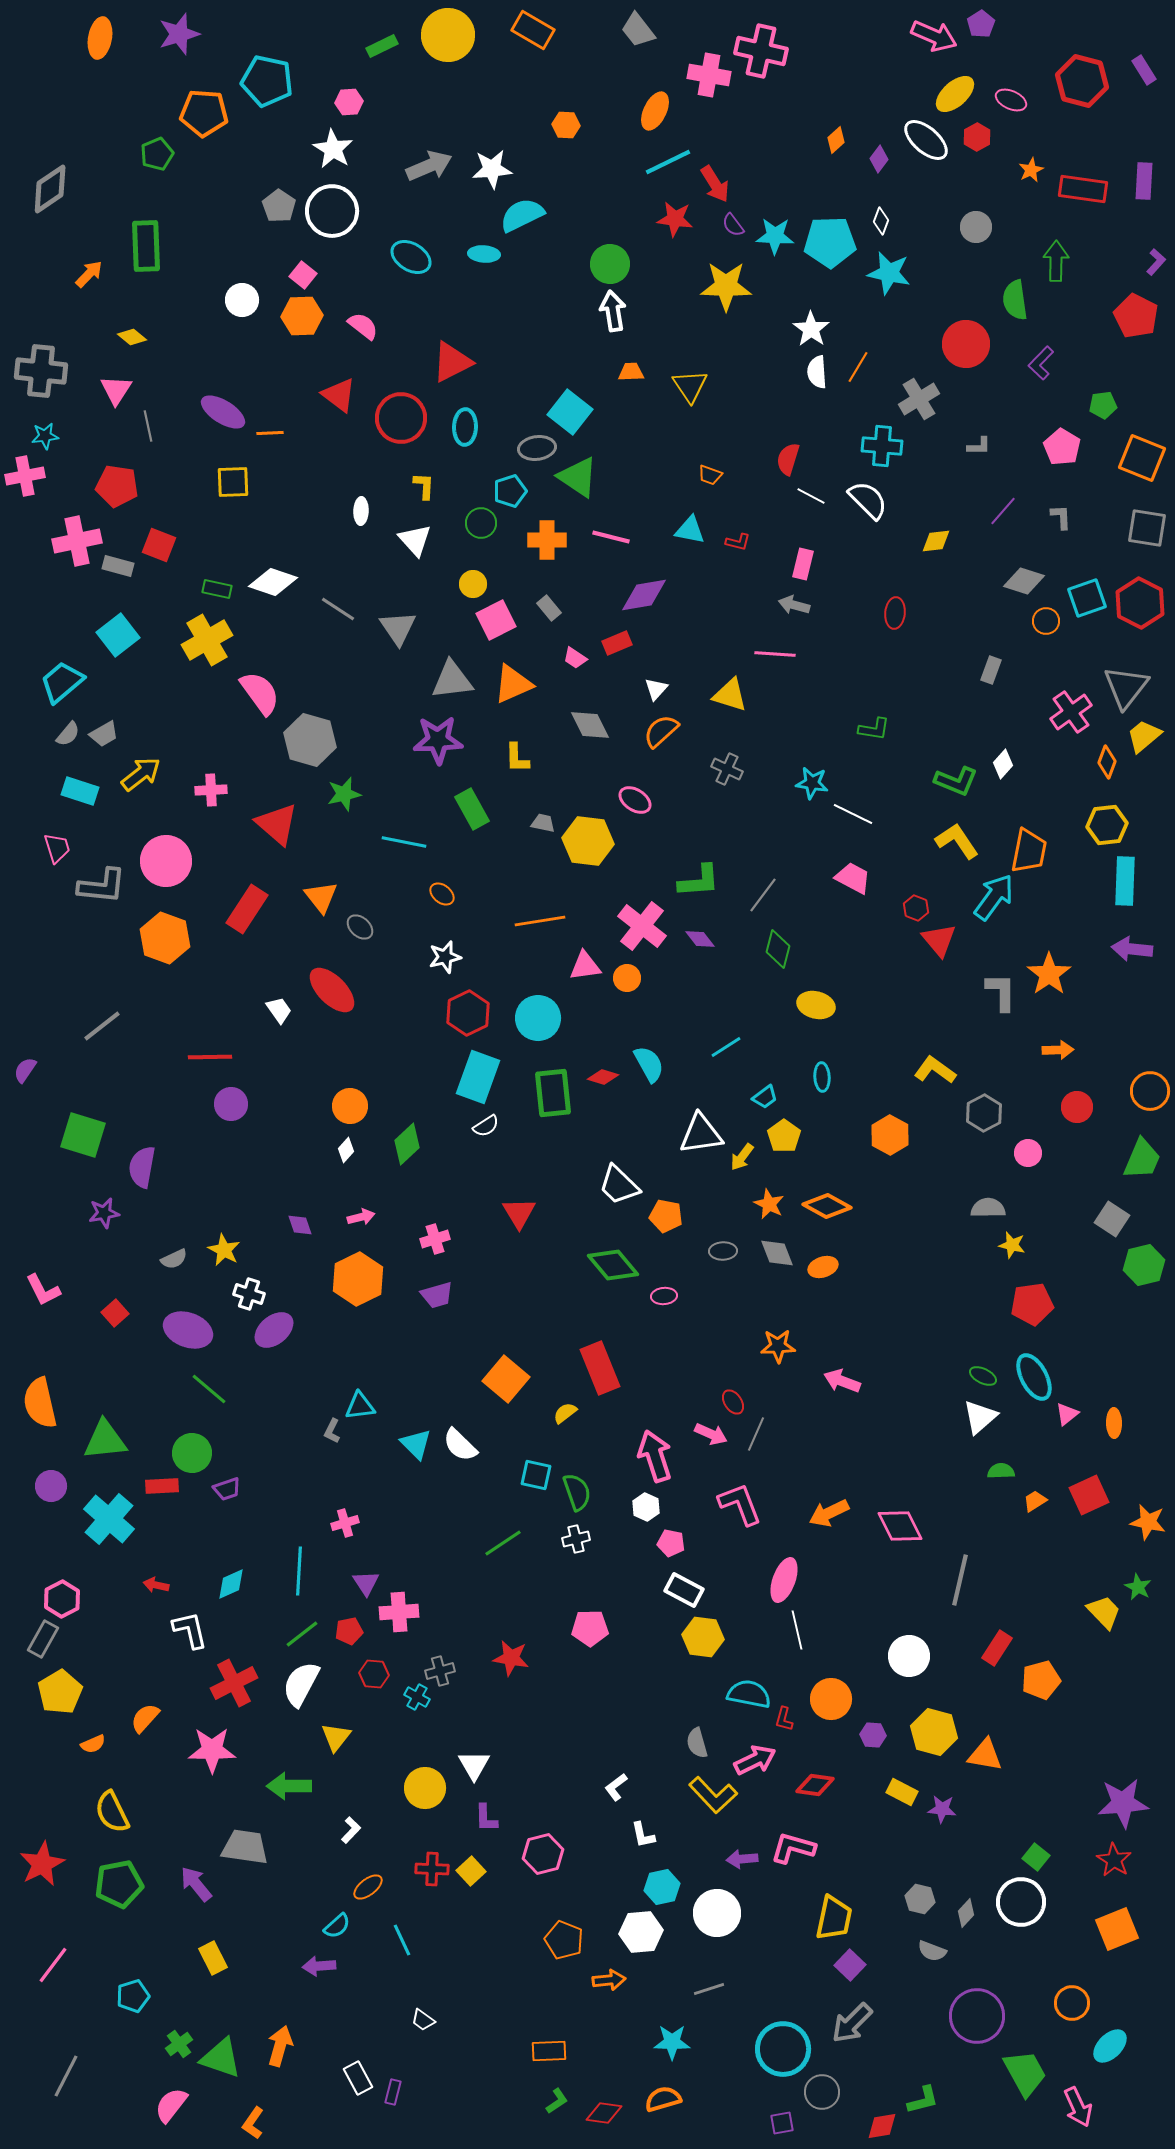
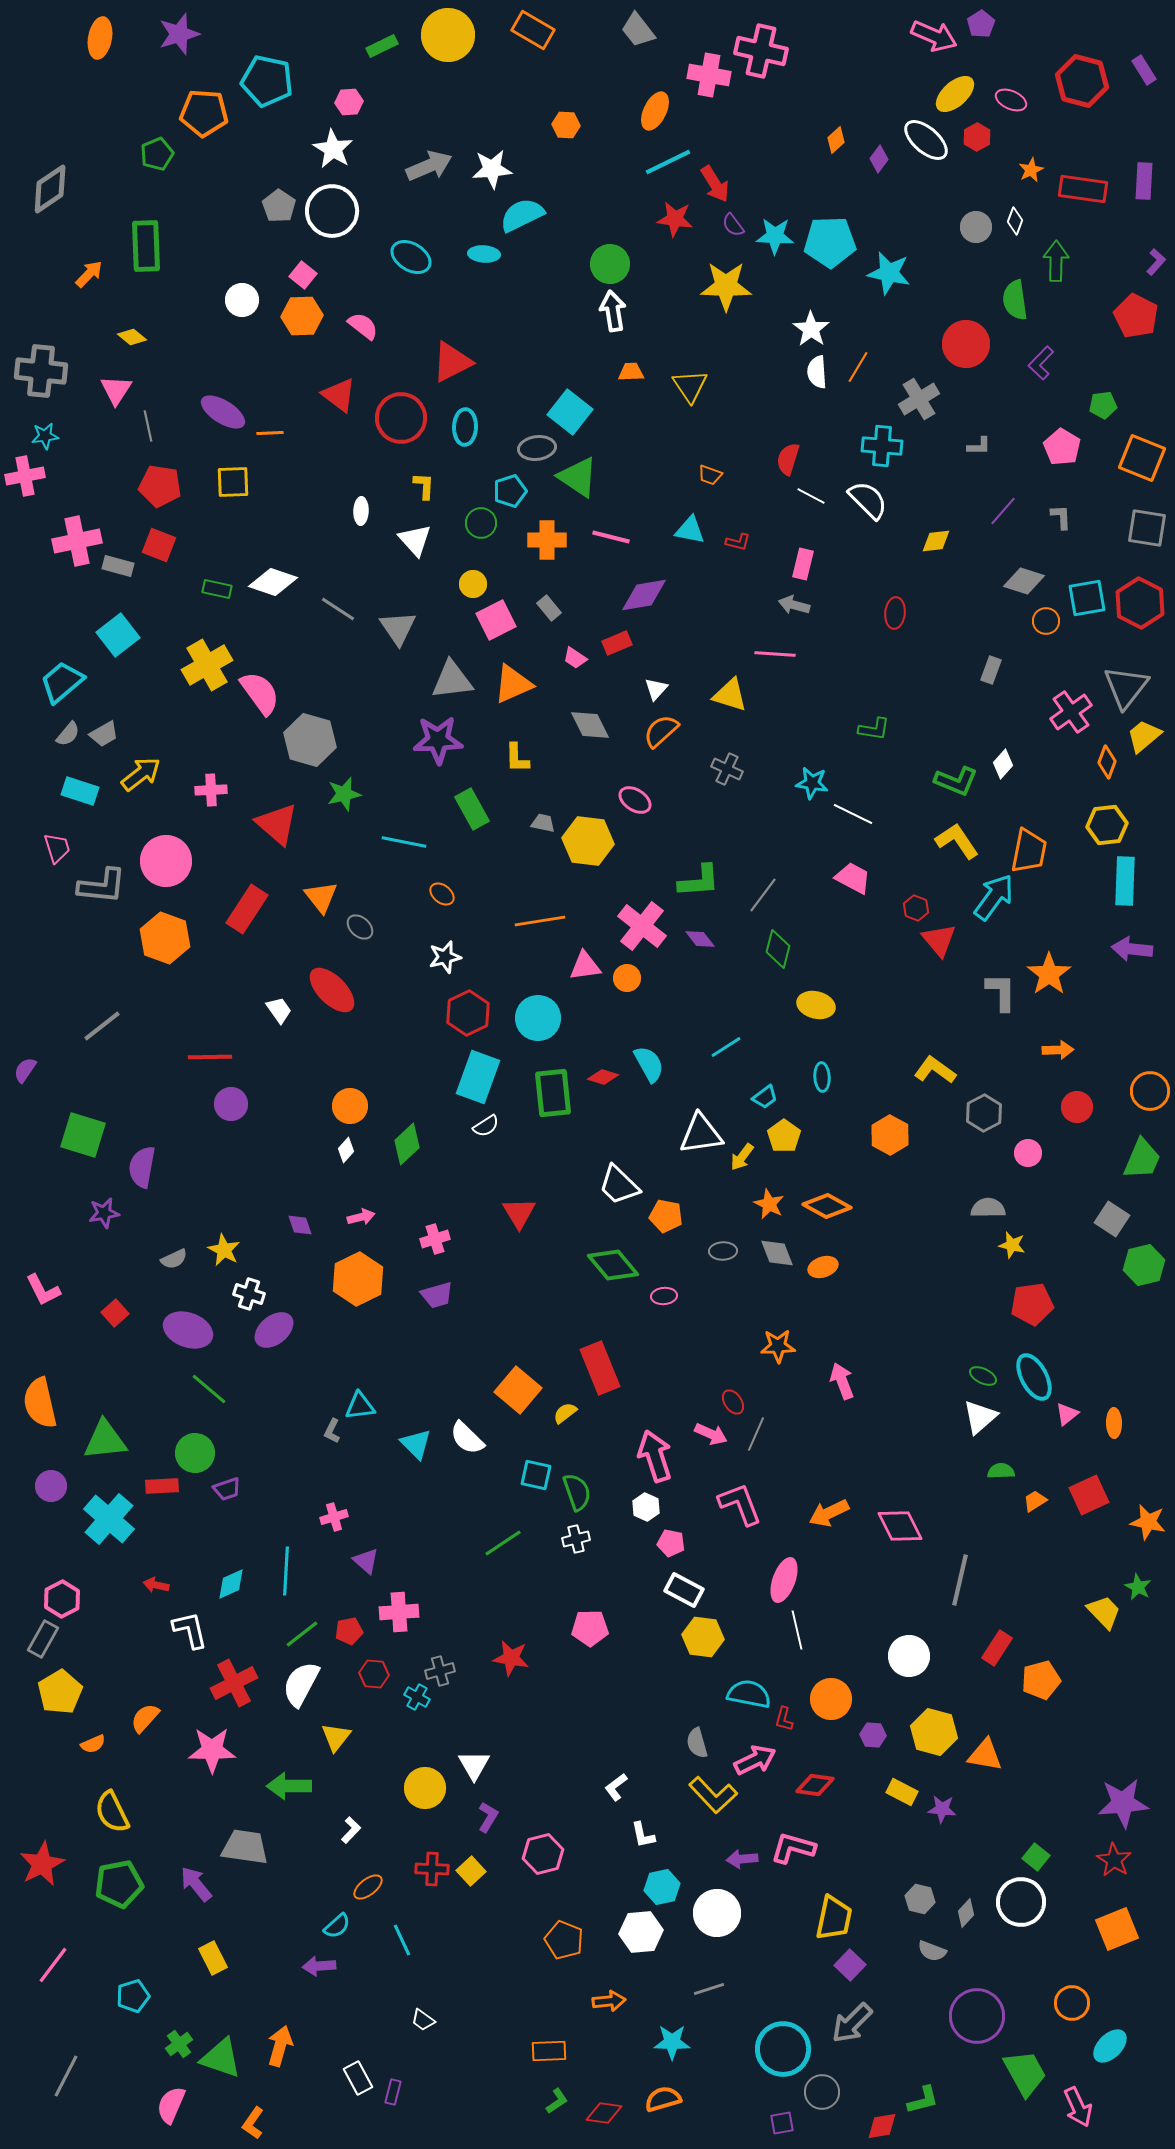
white diamond at (881, 221): moved 134 px right
red pentagon at (117, 486): moved 43 px right
cyan square at (1087, 598): rotated 9 degrees clockwise
yellow cross at (207, 640): moved 25 px down
orange square at (506, 1379): moved 12 px right, 11 px down
pink arrow at (842, 1381): rotated 48 degrees clockwise
white semicircle at (460, 1445): moved 7 px right, 7 px up
green circle at (192, 1453): moved 3 px right
pink cross at (345, 1523): moved 11 px left, 6 px up
cyan line at (299, 1571): moved 13 px left
purple triangle at (366, 1583): moved 22 px up; rotated 16 degrees counterclockwise
purple L-shape at (486, 1818): moved 2 px right, 1 px up; rotated 148 degrees counterclockwise
orange arrow at (609, 1980): moved 21 px down
pink semicircle at (171, 2105): rotated 15 degrees counterclockwise
